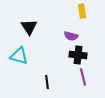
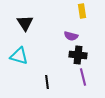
black triangle: moved 4 px left, 4 px up
